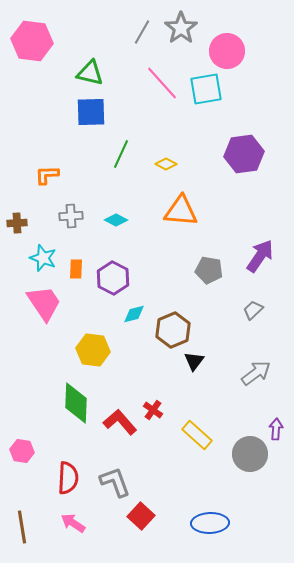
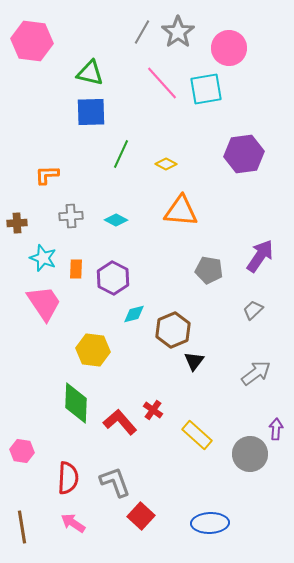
gray star at (181, 28): moved 3 px left, 4 px down
pink circle at (227, 51): moved 2 px right, 3 px up
